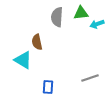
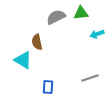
gray semicircle: moved 1 px left; rotated 60 degrees clockwise
cyan arrow: moved 10 px down
